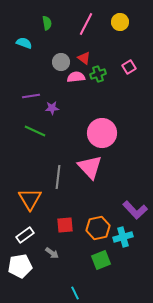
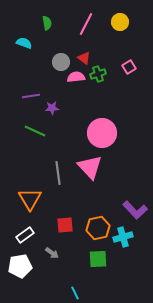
gray line: moved 4 px up; rotated 15 degrees counterclockwise
green square: moved 3 px left, 1 px up; rotated 18 degrees clockwise
